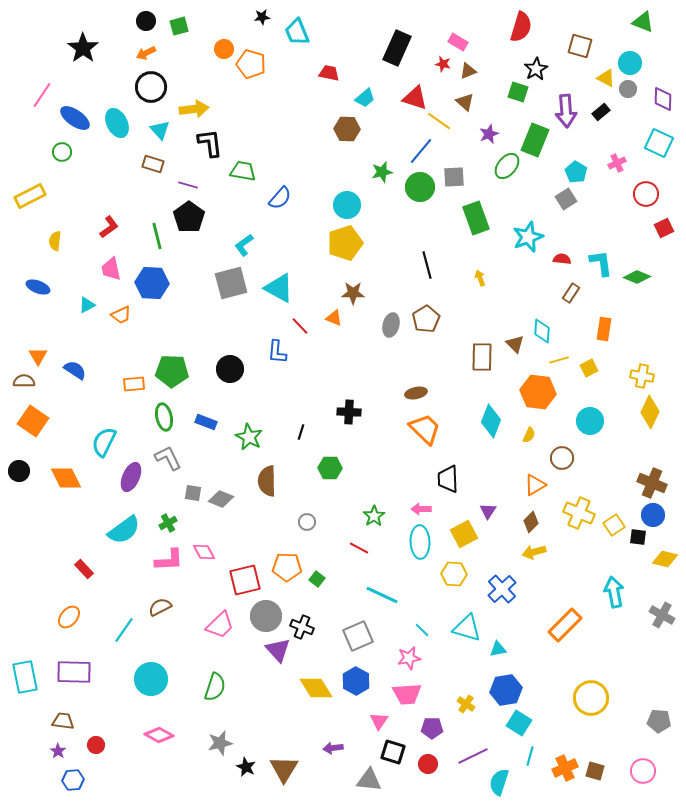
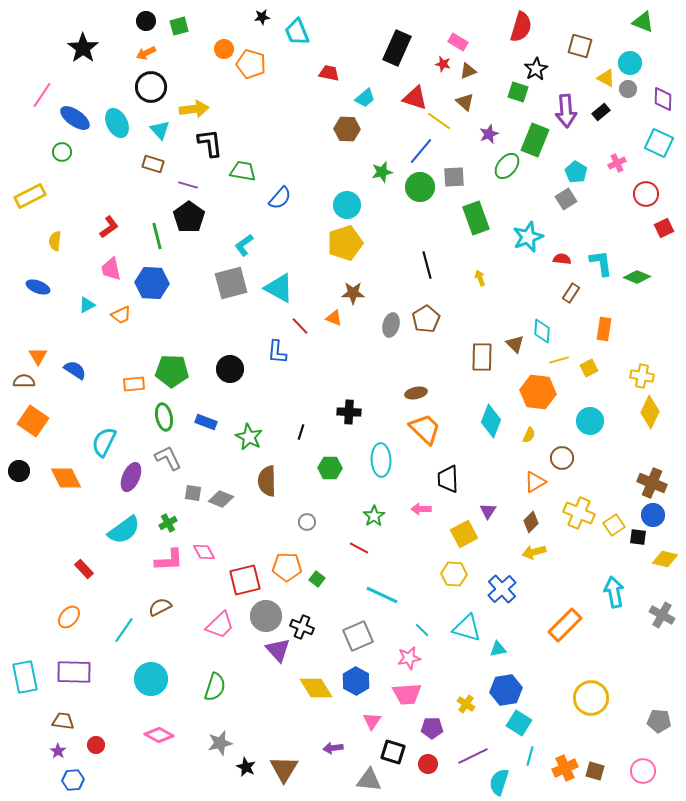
orange triangle at (535, 485): moved 3 px up
cyan ellipse at (420, 542): moved 39 px left, 82 px up
pink triangle at (379, 721): moved 7 px left
